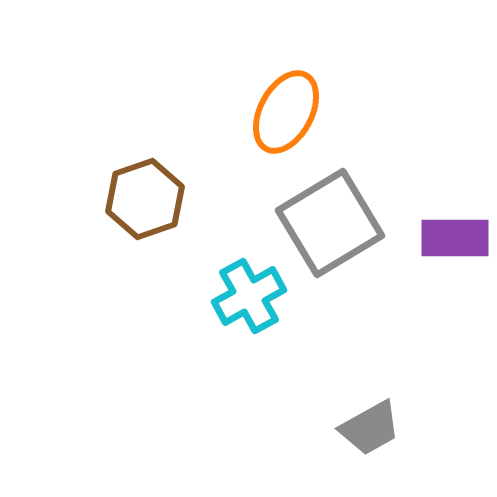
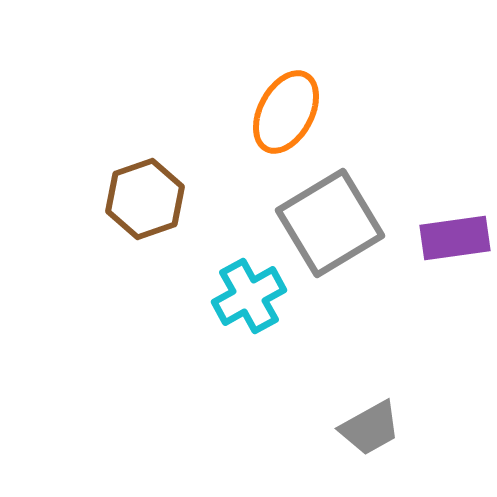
purple rectangle: rotated 8 degrees counterclockwise
